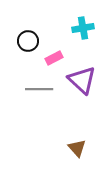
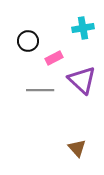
gray line: moved 1 px right, 1 px down
